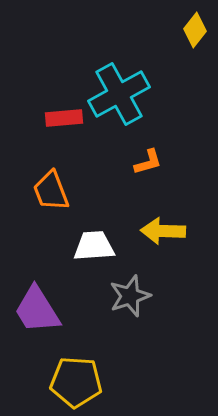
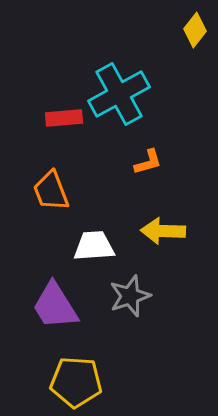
purple trapezoid: moved 18 px right, 4 px up
